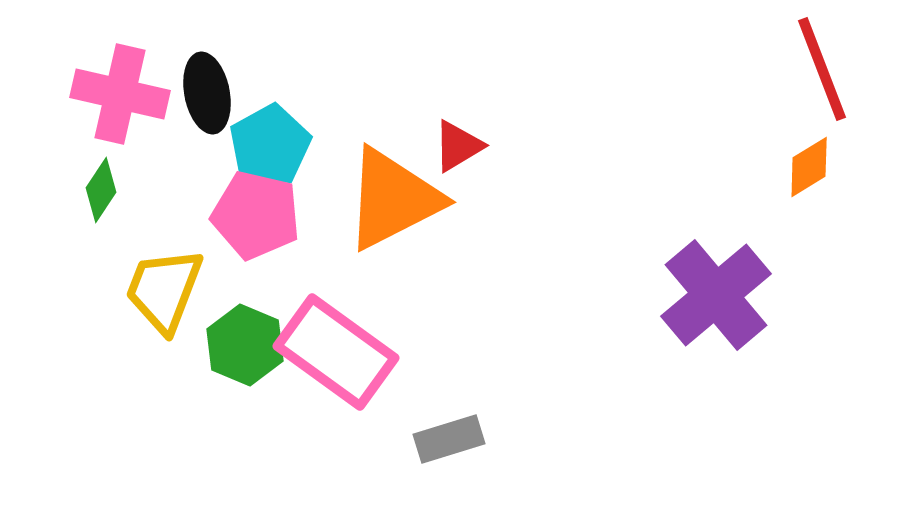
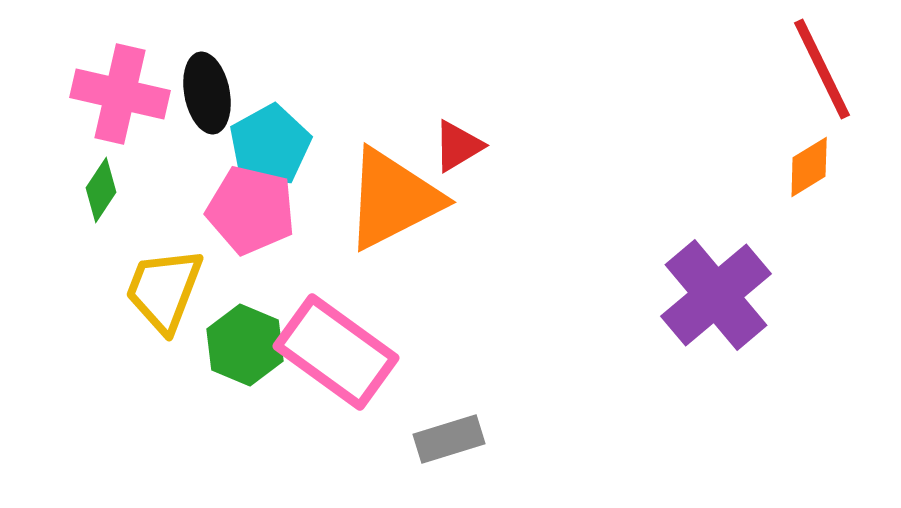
red line: rotated 5 degrees counterclockwise
pink pentagon: moved 5 px left, 5 px up
